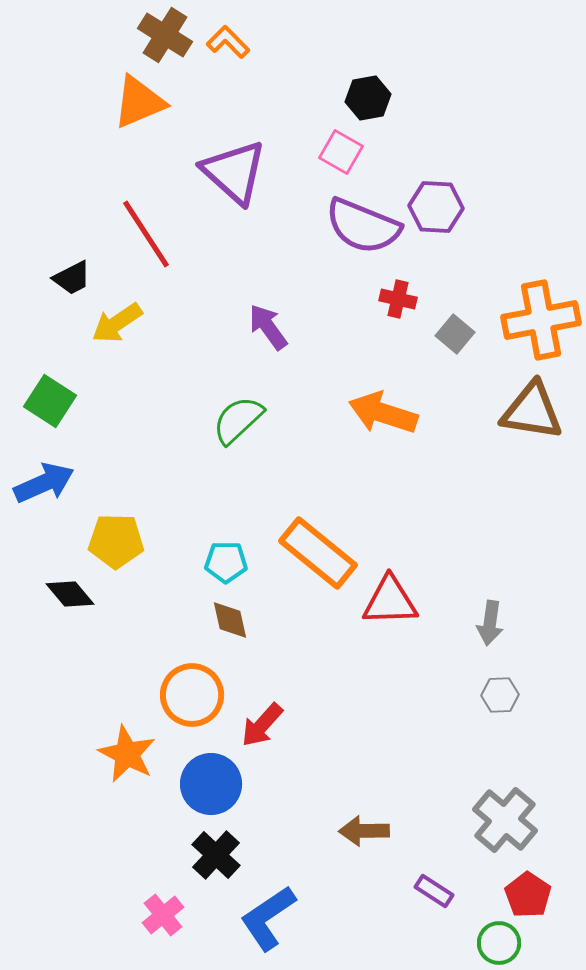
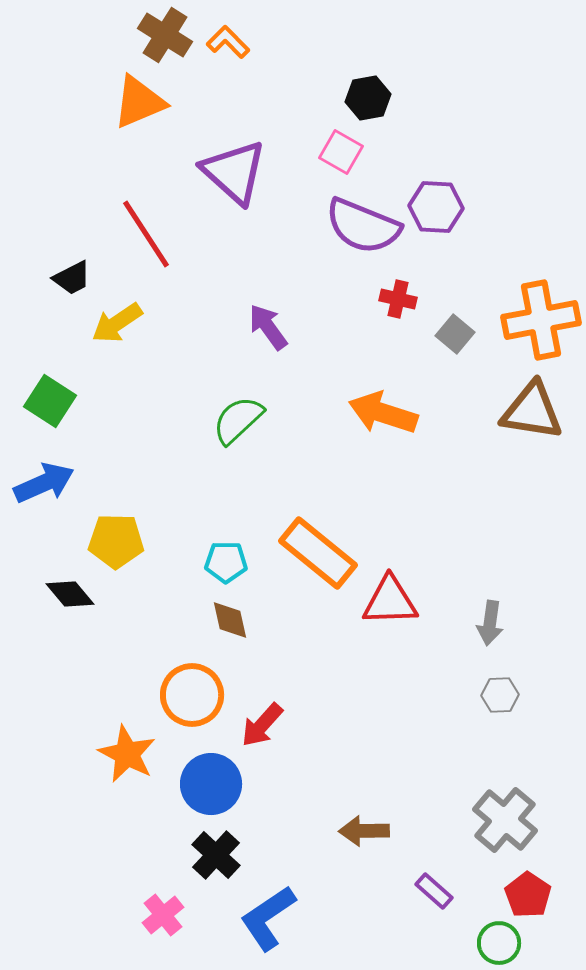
purple rectangle: rotated 9 degrees clockwise
